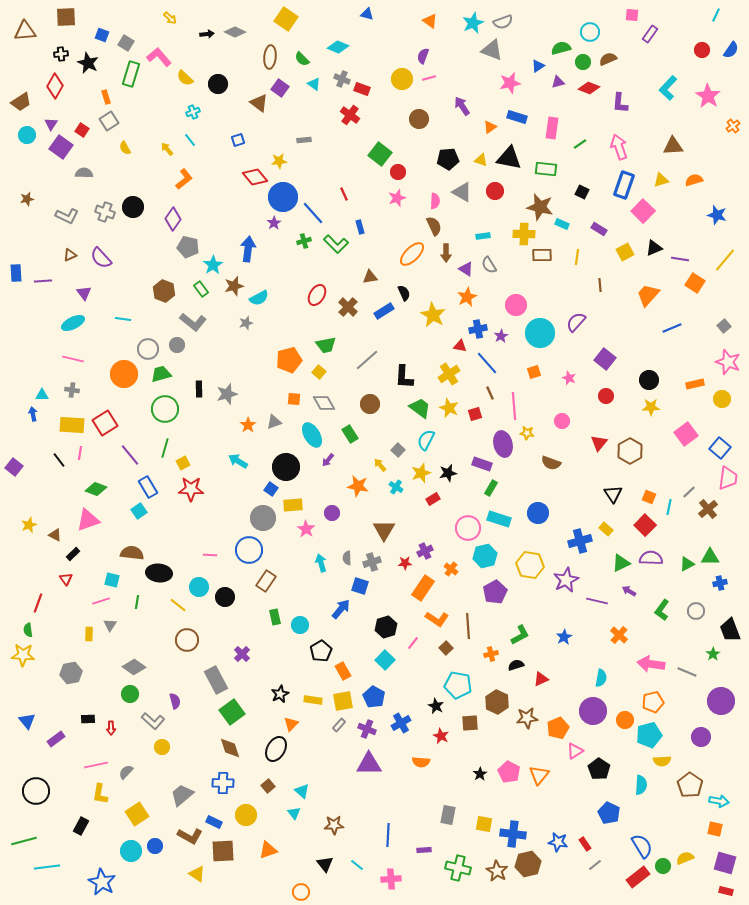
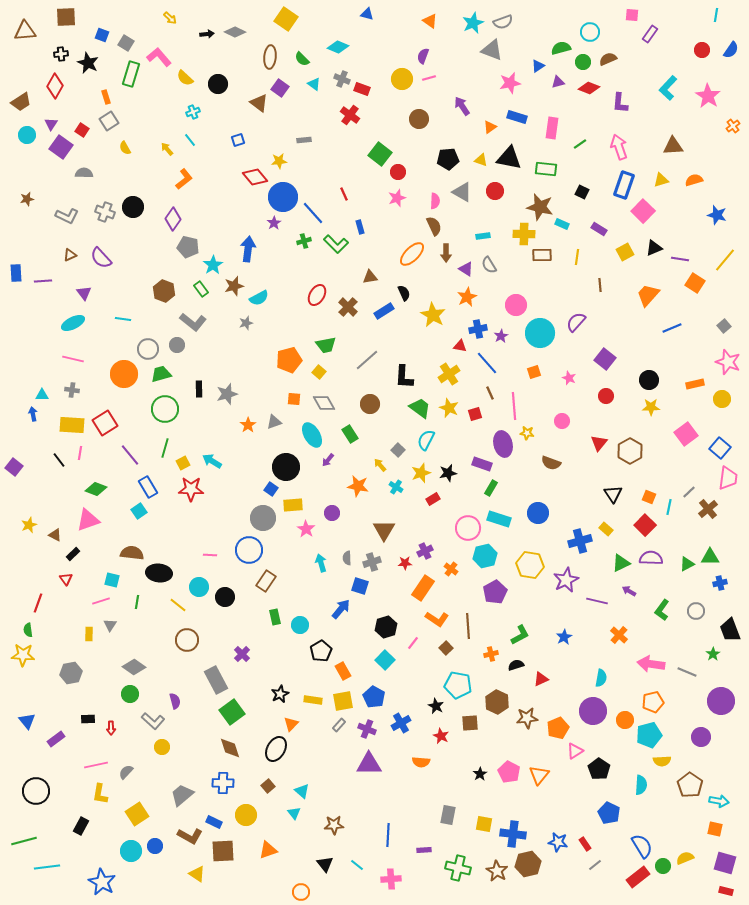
cyan line at (716, 15): rotated 16 degrees counterclockwise
cyan arrow at (238, 461): moved 26 px left
